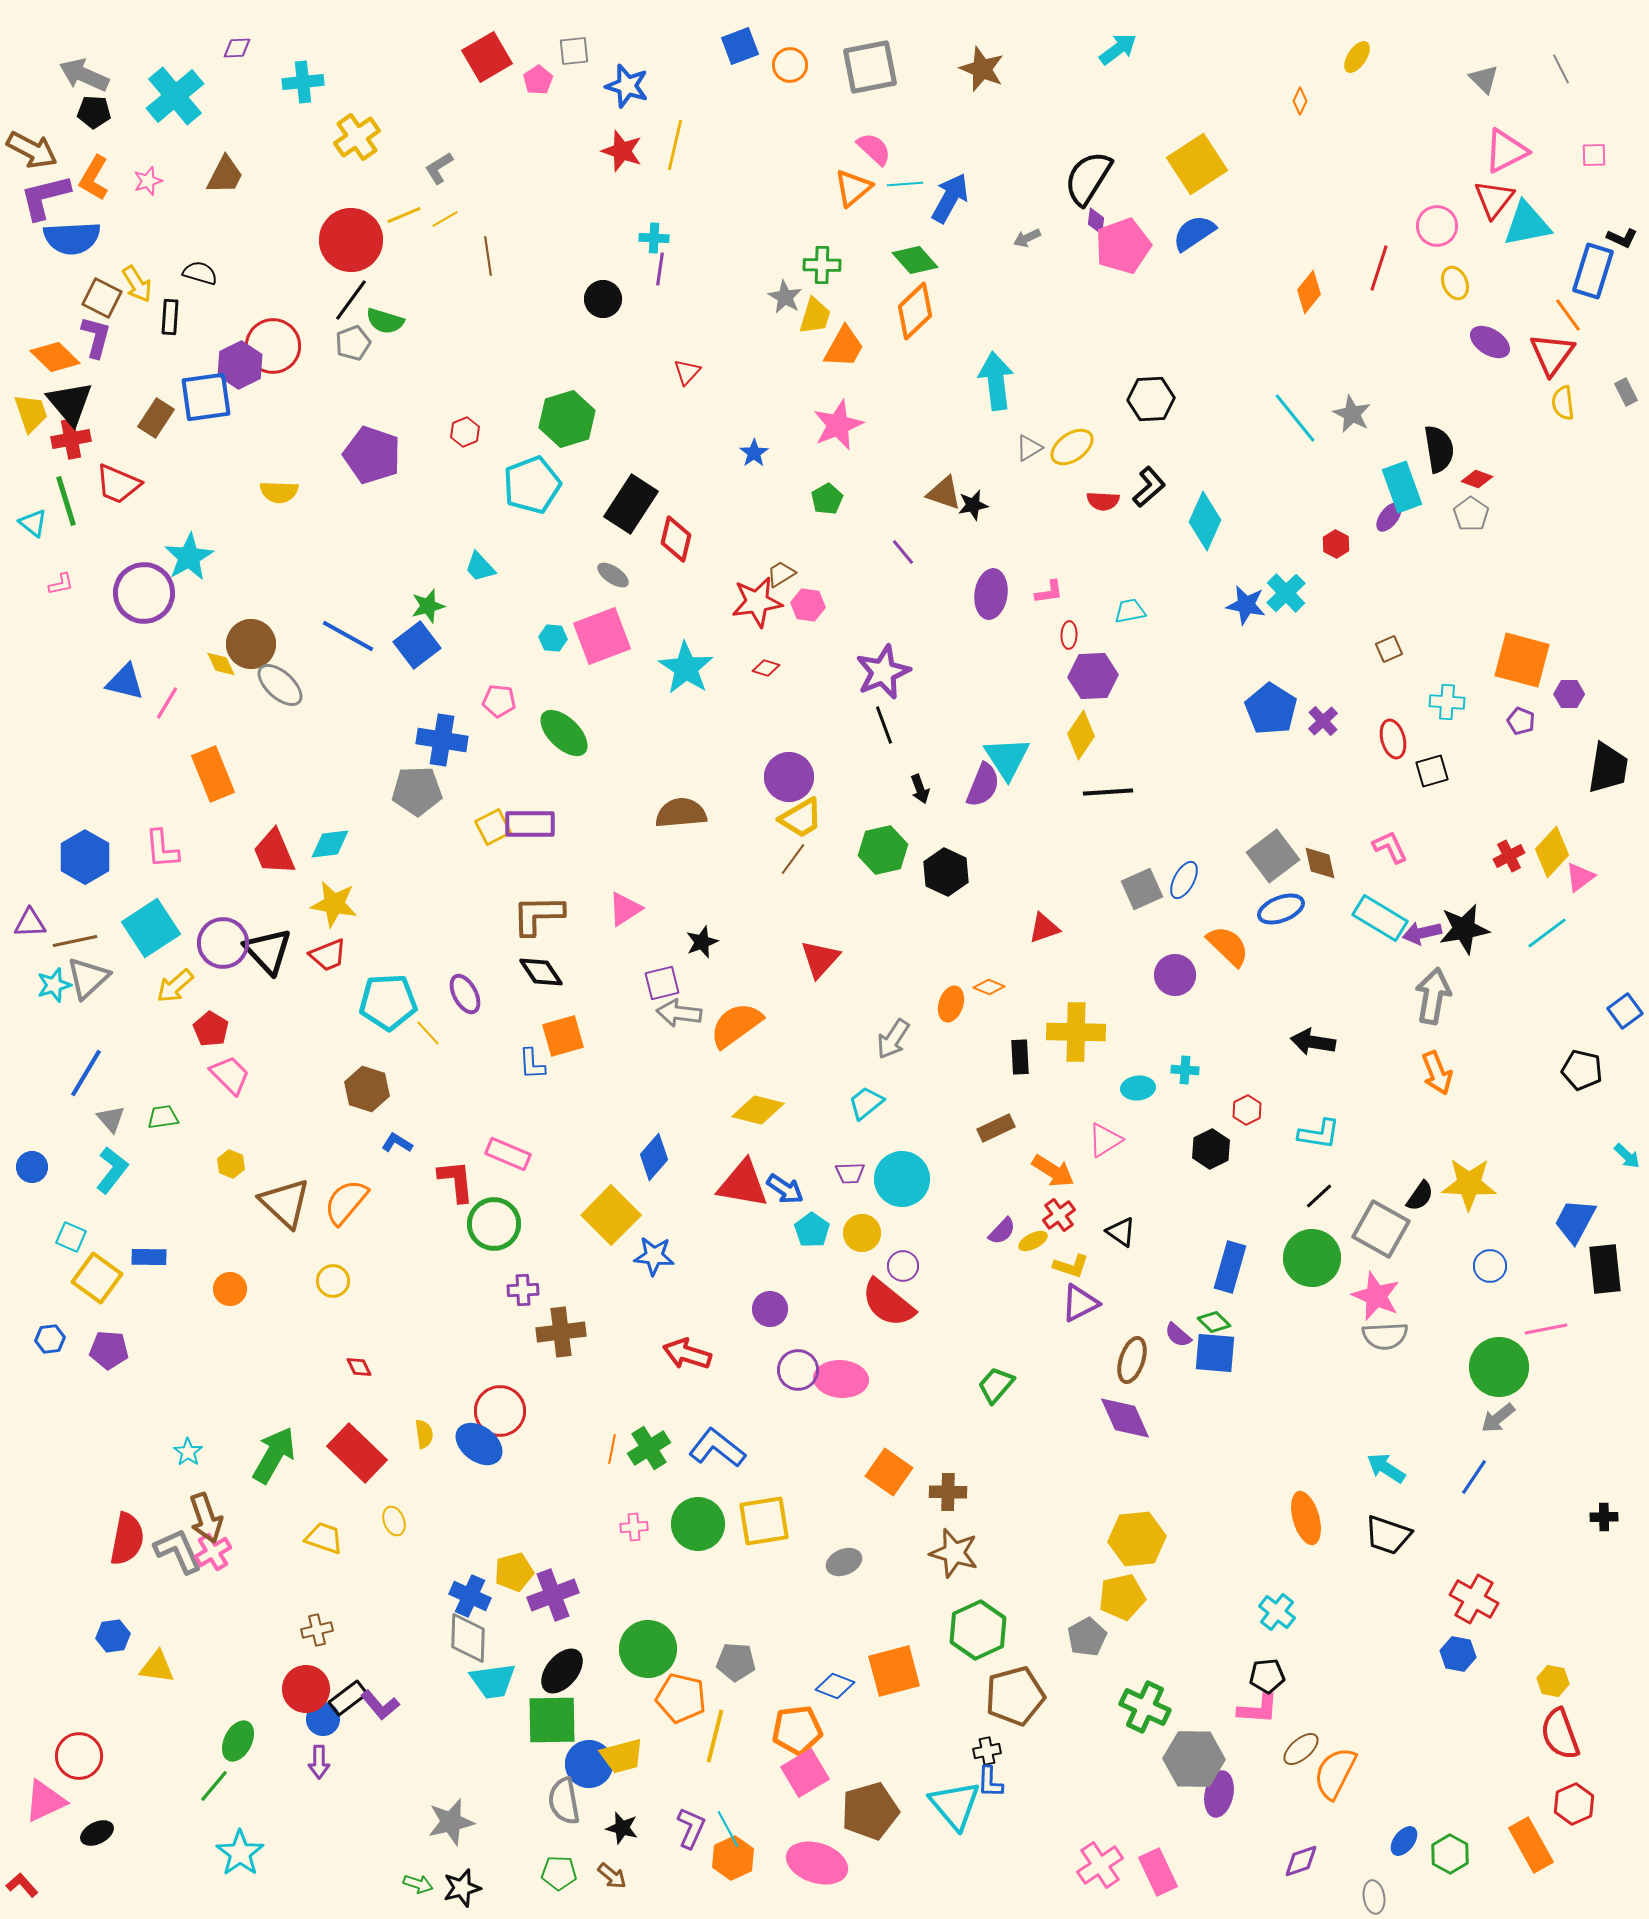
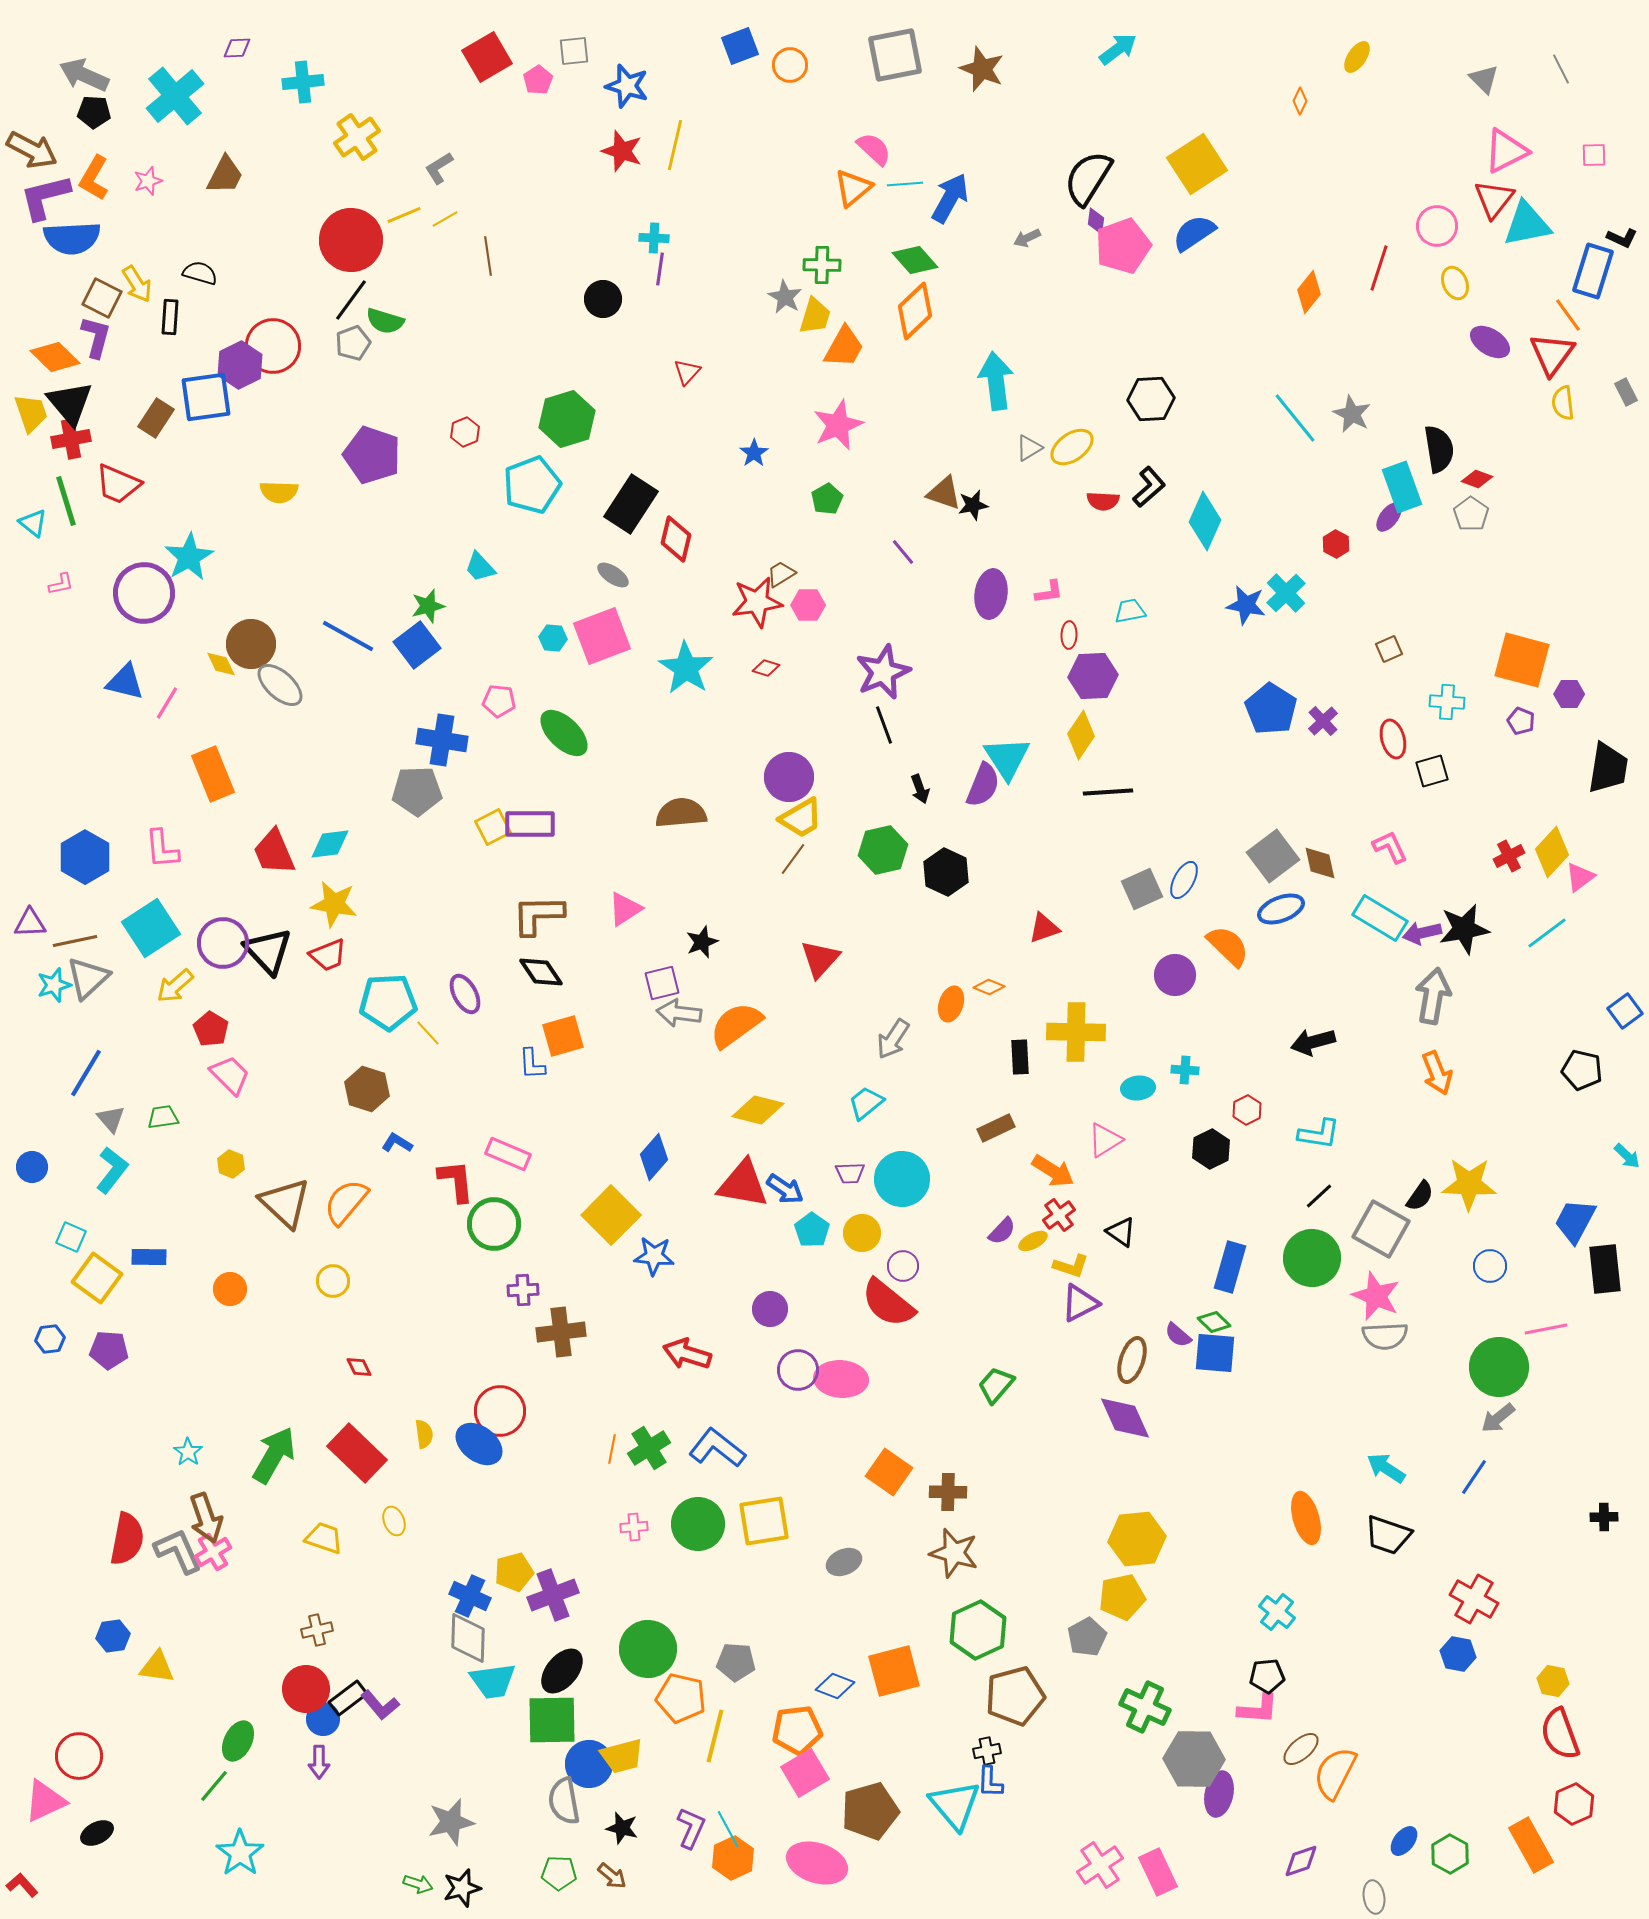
gray square at (870, 67): moved 25 px right, 12 px up
pink hexagon at (808, 605): rotated 8 degrees counterclockwise
black arrow at (1313, 1042): rotated 24 degrees counterclockwise
